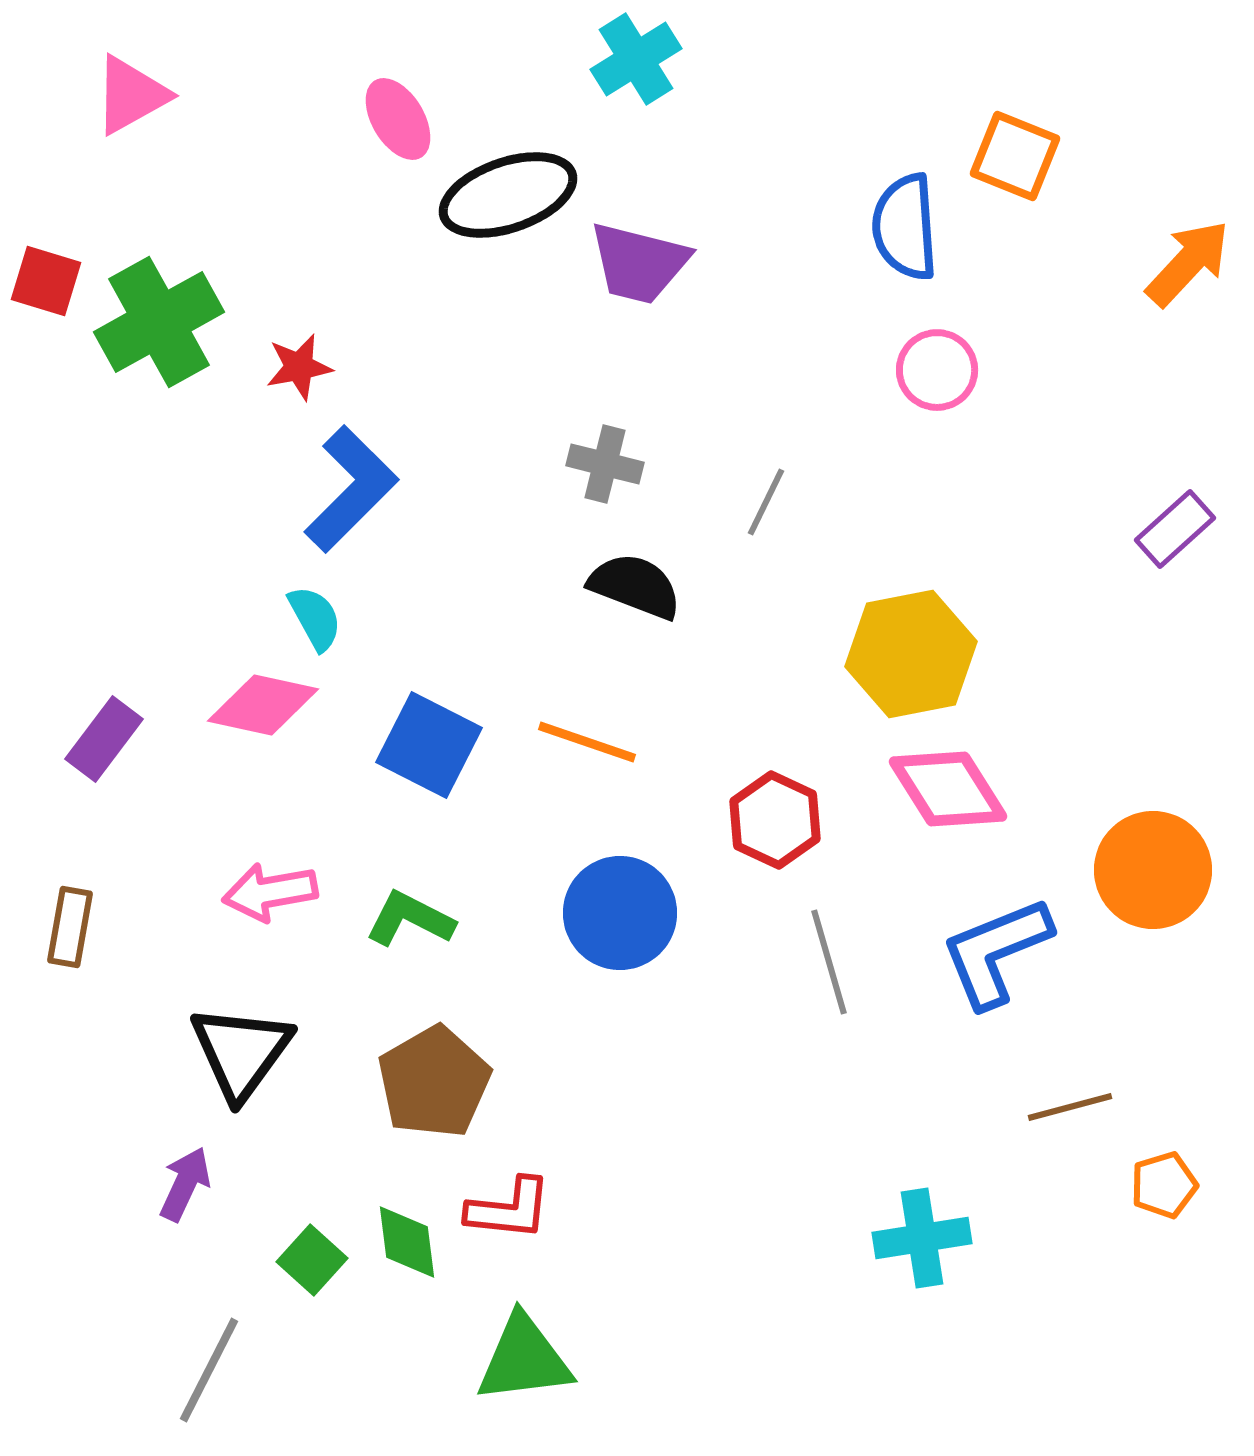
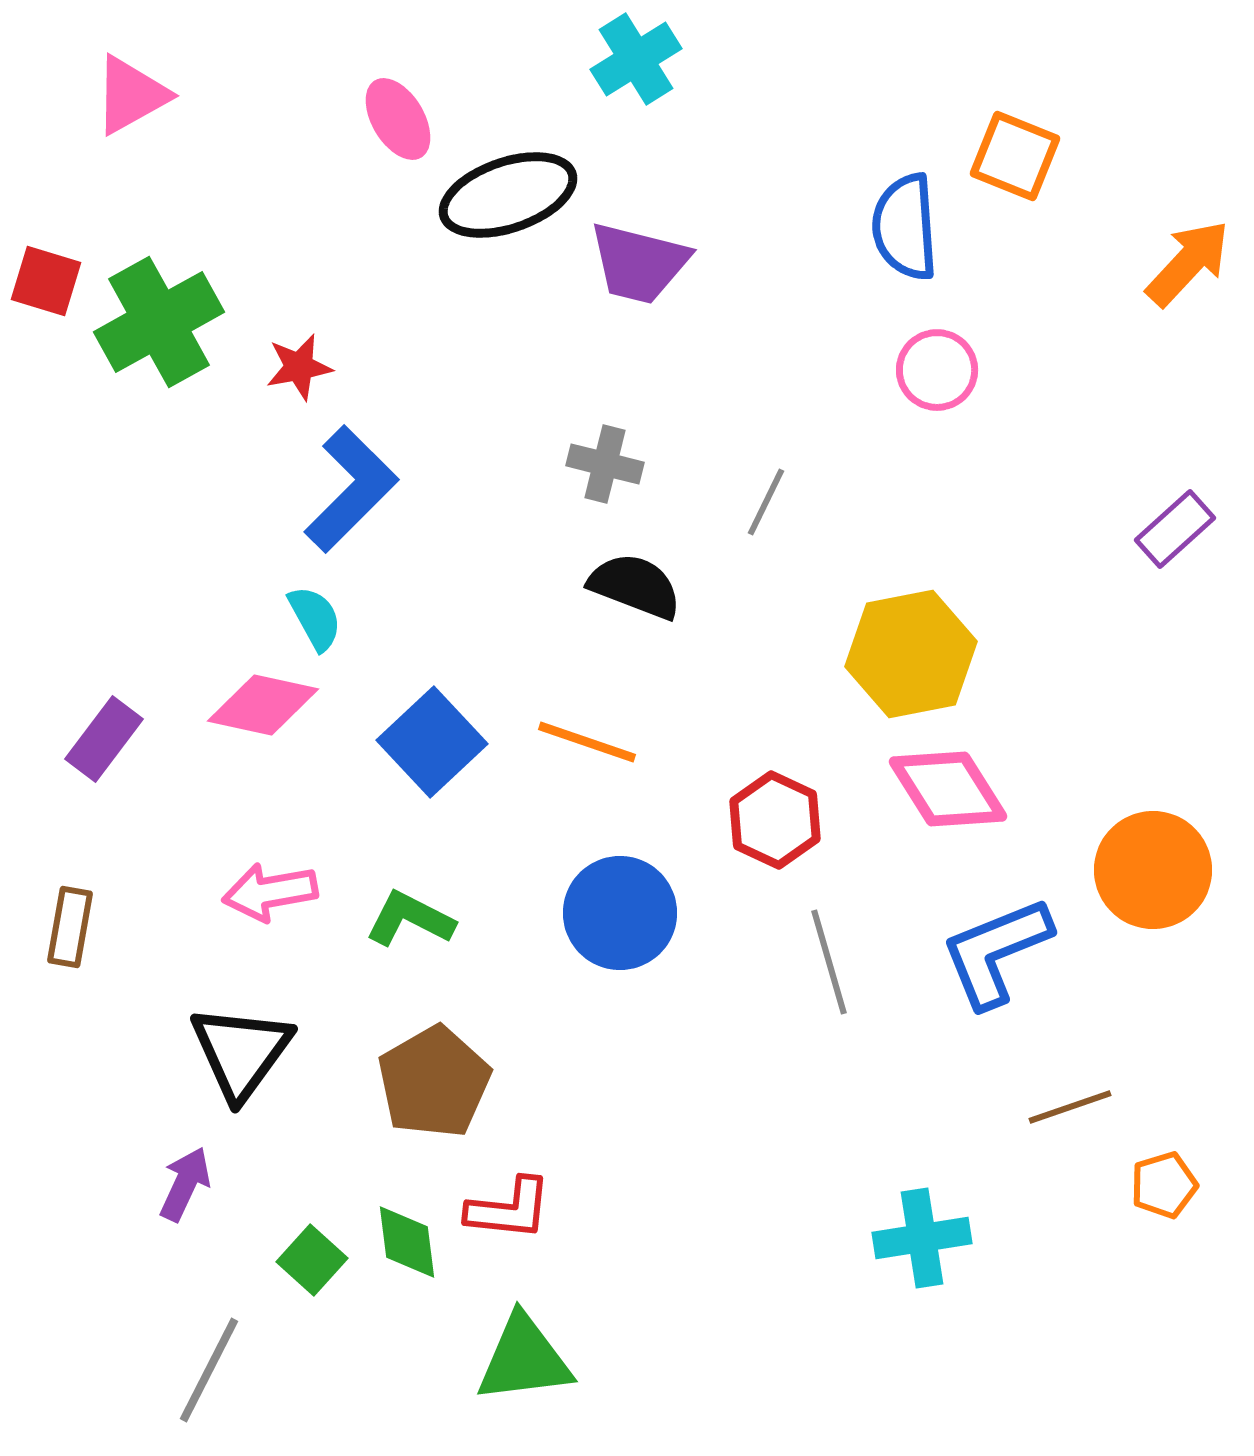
blue square at (429, 745): moved 3 px right, 3 px up; rotated 20 degrees clockwise
brown line at (1070, 1107): rotated 4 degrees counterclockwise
